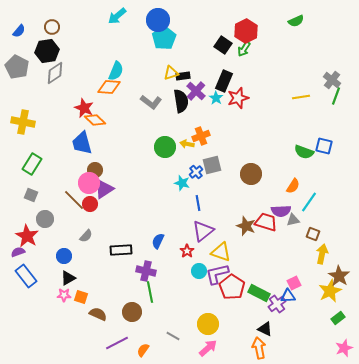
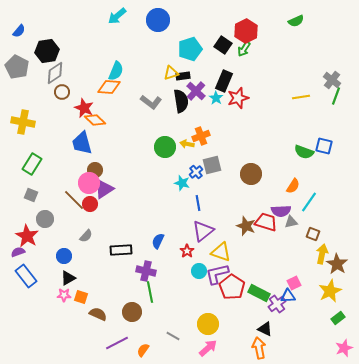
brown circle at (52, 27): moved 10 px right, 65 px down
cyan pentagon at (164, 38): moved 26 px right, 11 px down; rotated 15 degrees clockwise
gray triangle at (293, 220): moved 2 px left, 2 px down
brown star at (339, 276): moved 2 px left, 12 px up
